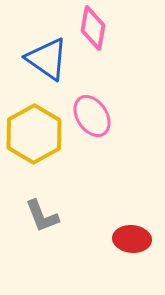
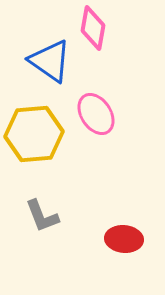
blue triangle: moved 3 px right, 2 px down
pink ellipse: moved 4 px right, 2 px up
yellow hexagon: rotated 24 degrees clockwise
red ellipse: moved 8 px left
